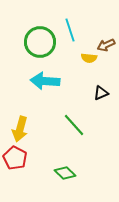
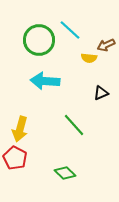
cyan line: rotated 30 degrees counterclockwise
green circle: moved 1 px left, 2 px up
